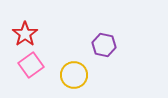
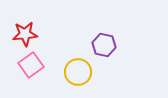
red star: rotated 30 degrees clockwise
yellow circle: moved 4 px right, 3 px up
